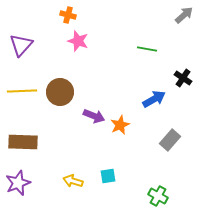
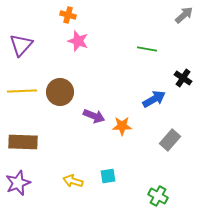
orange star: moved 2 px right, 1 px down; rotated 24 degrees clockwise
